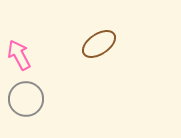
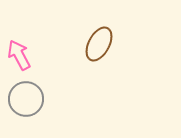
brown ellipse: rotated 28 degrees counterclockwise
